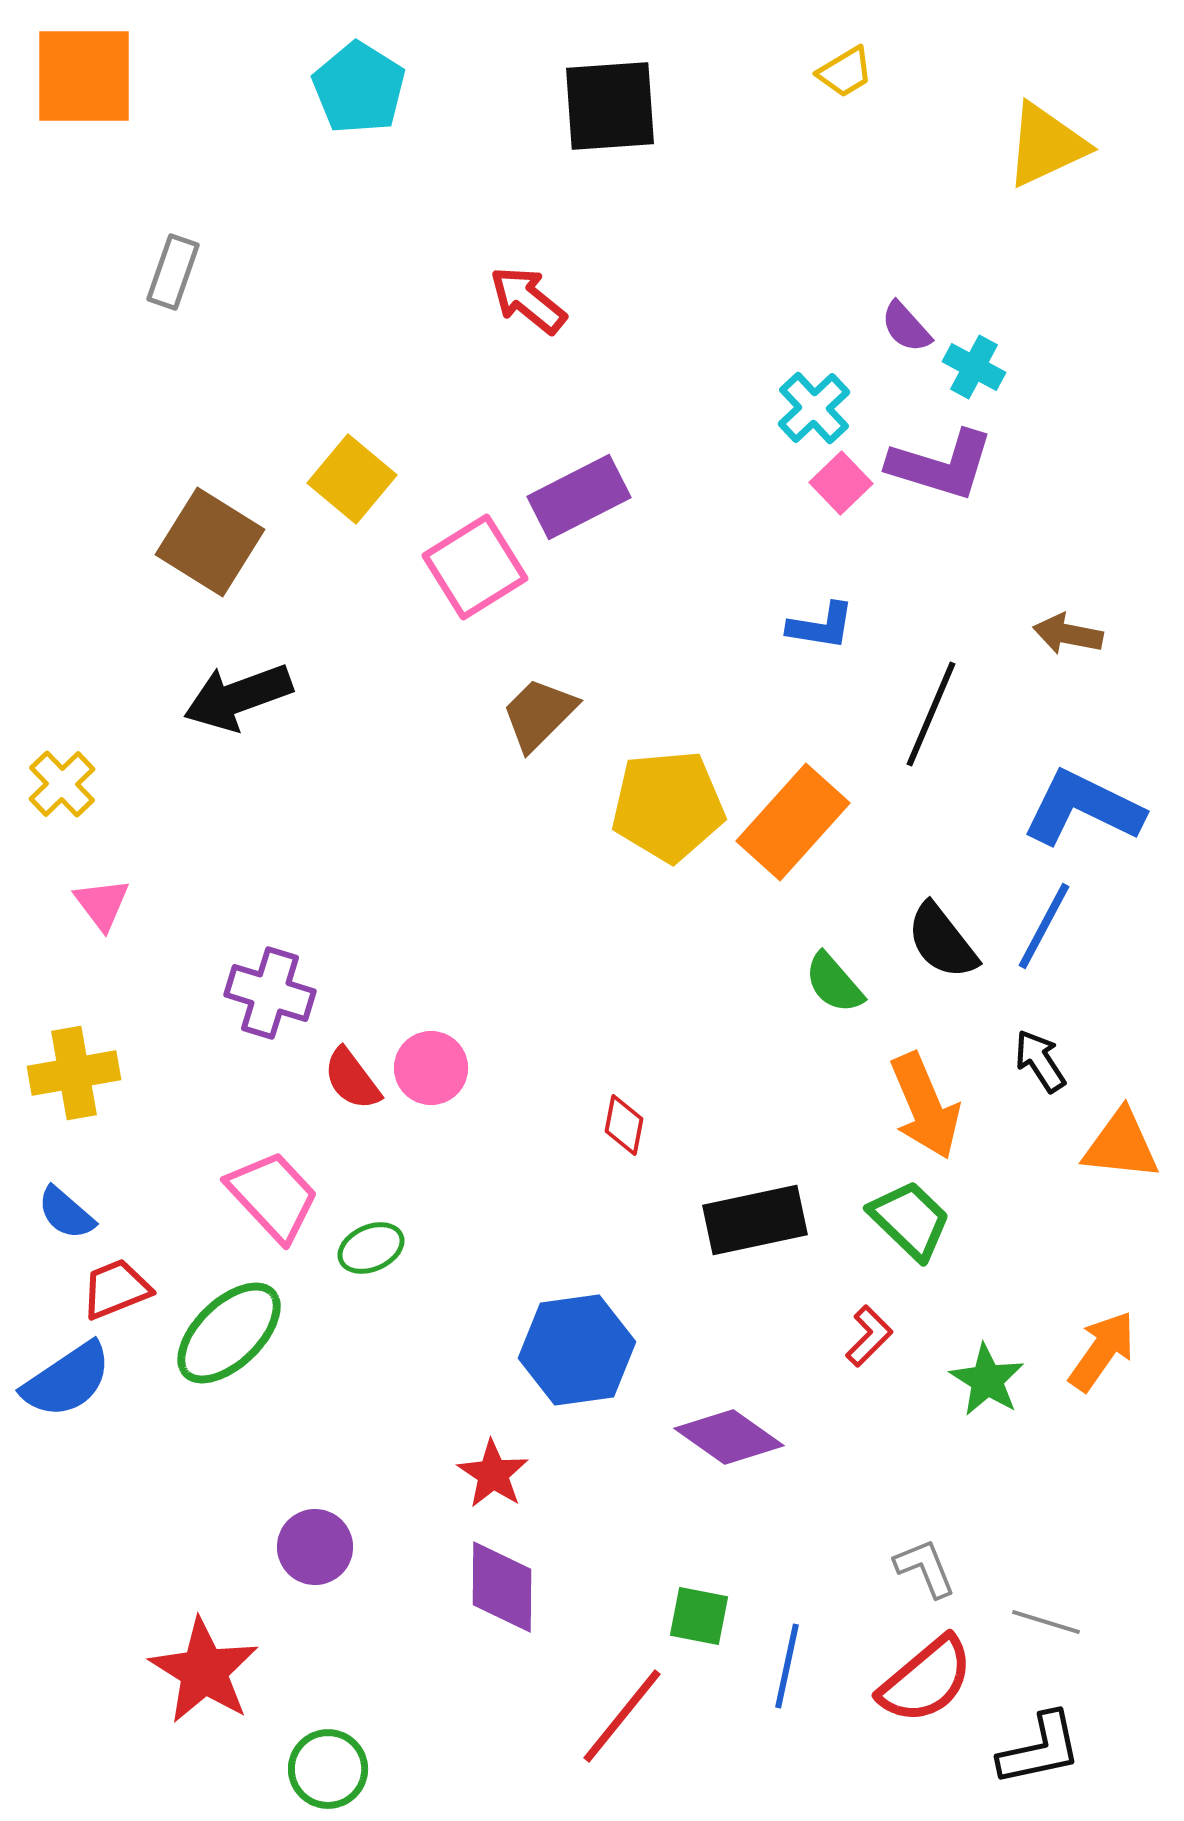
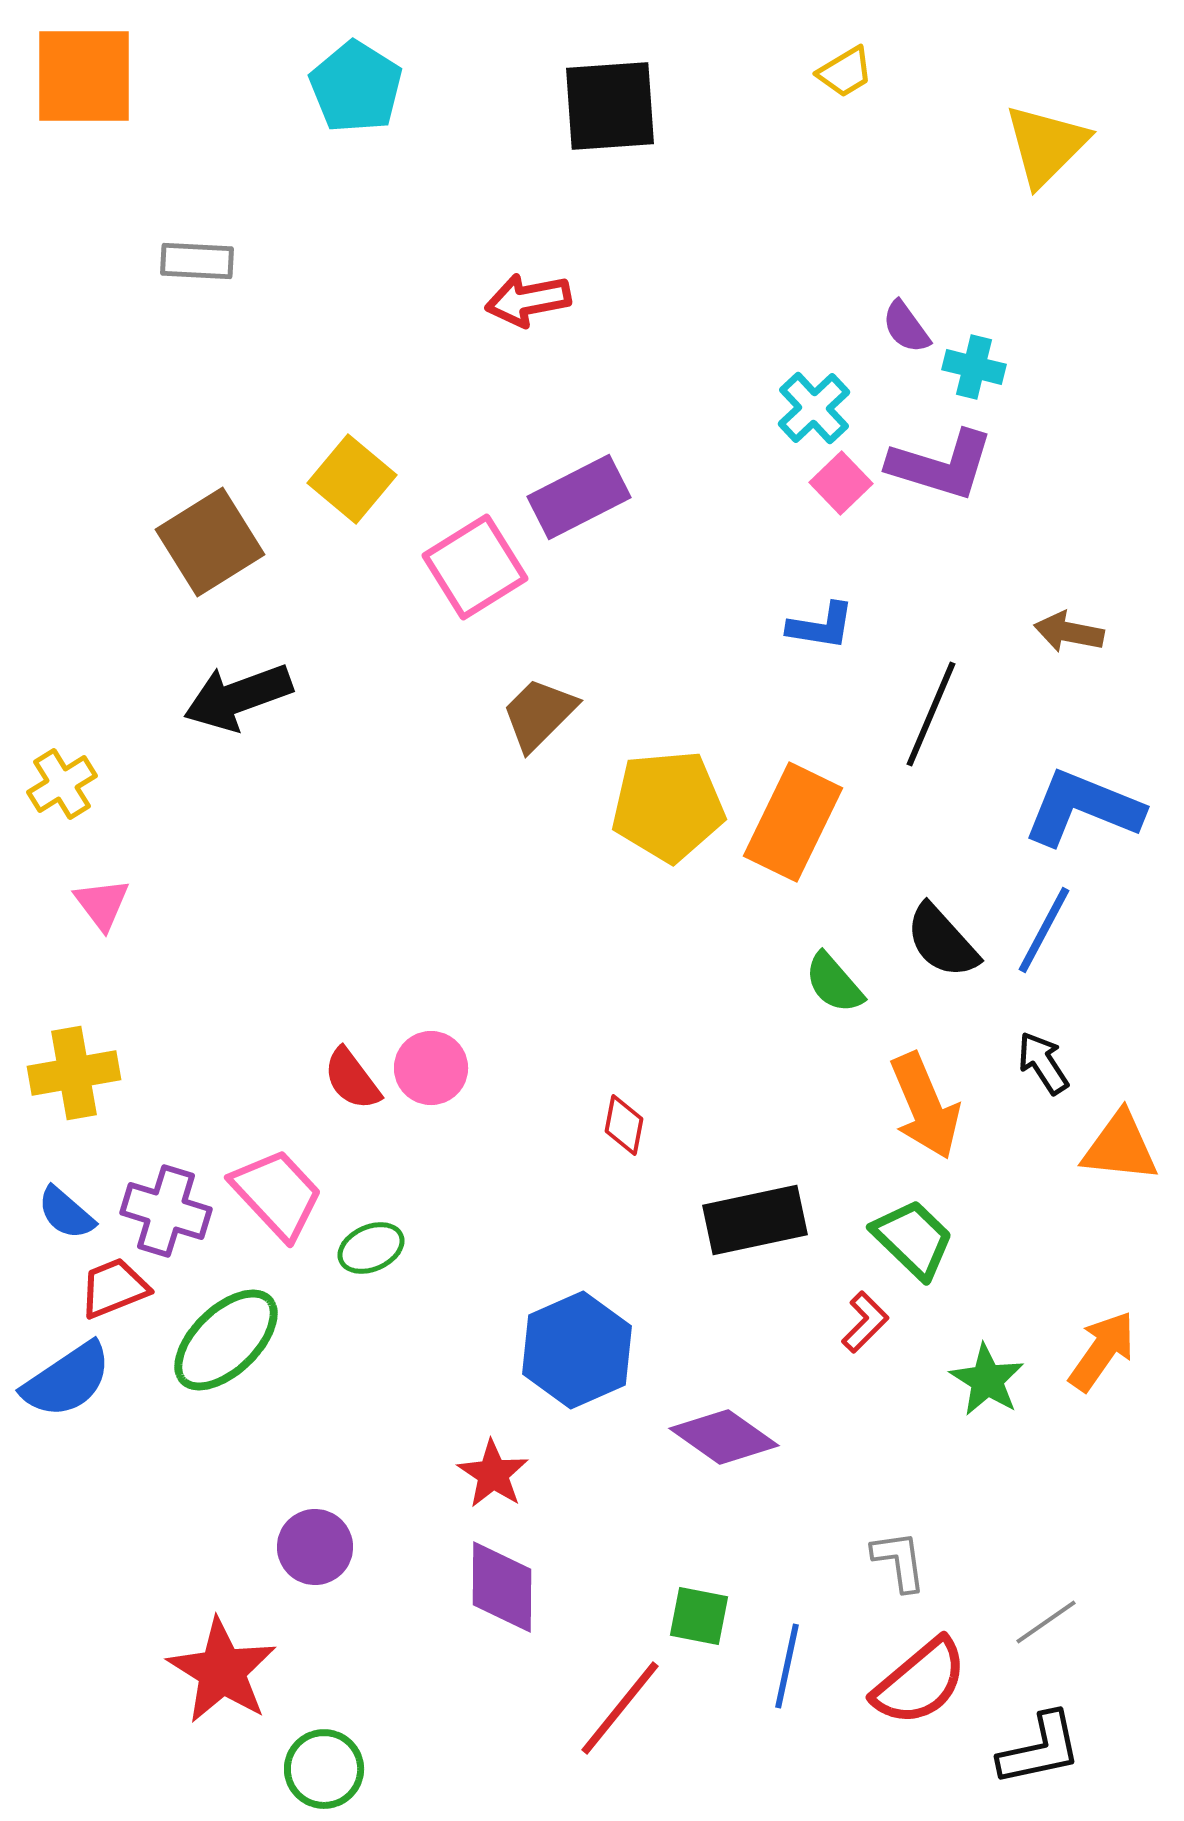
cyan pentagon at (359, 88): moved 3 px left, 1 px up
yellow triangle at (1046, 145): rotated 20 degrees counterclockwise
gray rectangle at (173, 272): moved 24 px right, 11 px up; rotated 74 degrees clockwise
red arrow at (528, 300): rotated 50 degrees counterclockwise
purple semicircle at (906, 327): rotated 6 degrees clockwise
cyan cross at (974, 367): rotated 14 degrees counterclockwise
brown square at (210, 542): rotated 26 degrees clockwise
brown arrow at (1068, 634): moved 1 px right, 2 px up
yellow cross at (62, 784): rotated 12 degrees clockwise
blue L-shape at (1083, 808): rotated 4 degrees counterclockwise
orange rectangle at (793, 822): rotated 16 degrees counterclockwise
blue line at (1044, 926): moved 4 px down
black semicircle at (942, 941): rotated 4 degrees counterclockwise
purple cross at (270, 993): moved 104 px left, 218 px down
black arrow at (1040, 1061): moved 3 px right, 2 px down
orange triangle at (1121, 1145): moved 1 px left, 2 px down
pink trapezoid at (273, 1196): moved 4 px right, 2 px up
green trapezoid at (910, 1220): moved 3 px right, 19 px down
red trapezoid at (116, 1289): moved 2 px left, 1 px up
green ellipse at (229, 1333): moved 3 px left, 7 px down
red L-shape at (869, 1336): moved 4 px left, 14 px up
blue hexagon at (577, 1350): rotated 16 degrees counterclockwise
purple diamond at (729, 1437): moved 5 px left
gray L-shape at (925, 1568): moved 26 px left, 7 px up; rotated 14 degrees clockwise
gray line at (1046, 1622): rotated 52 degrees counterclockwise
red star at (204, 1671): moved 18 px right
red semicircle at (926, 1680): moved 6 px left, 2 px down
red line at (622, 1716): moved 2 px left, 8 px up
green circle at (328, 1769): moved 4 px left
